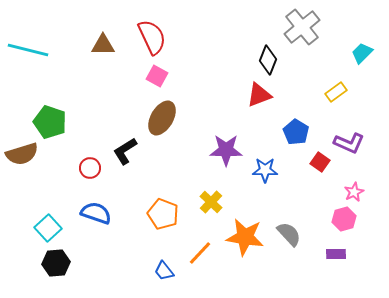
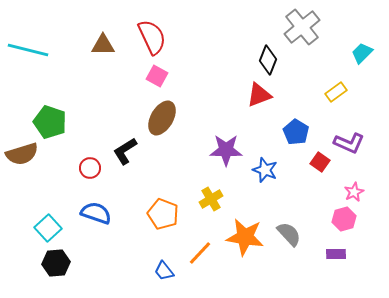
blue star: rotated 20 degrees clockwise
yellow cross: moved 3 px up; rotated 15 degrees clockwise
